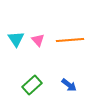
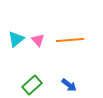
cyan triangle: rotated 24 degrees clockwise
